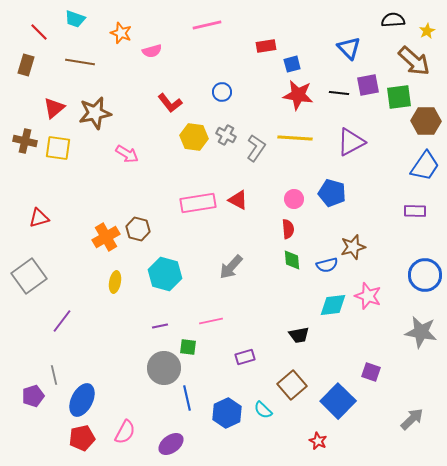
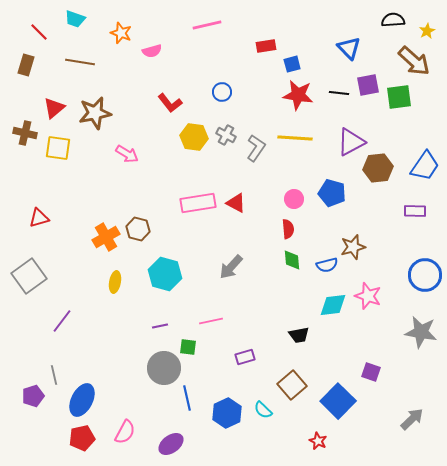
brown hexagon at (426, 121): moved 48 px left, 47 px down; rotated 8 degrees counterclockwise
brown cross at (25, 141): moved 8 px up
red triangle at (238, 200): moved 2 px left, 3 px down
